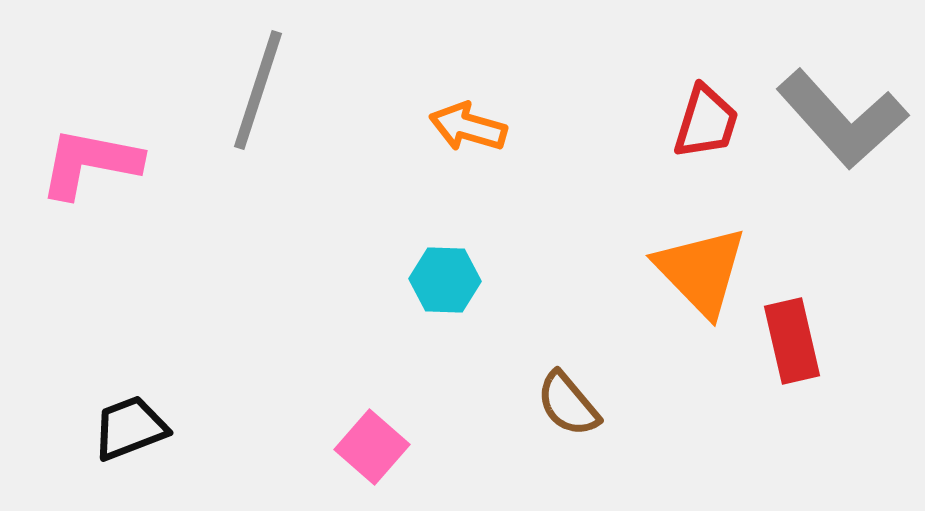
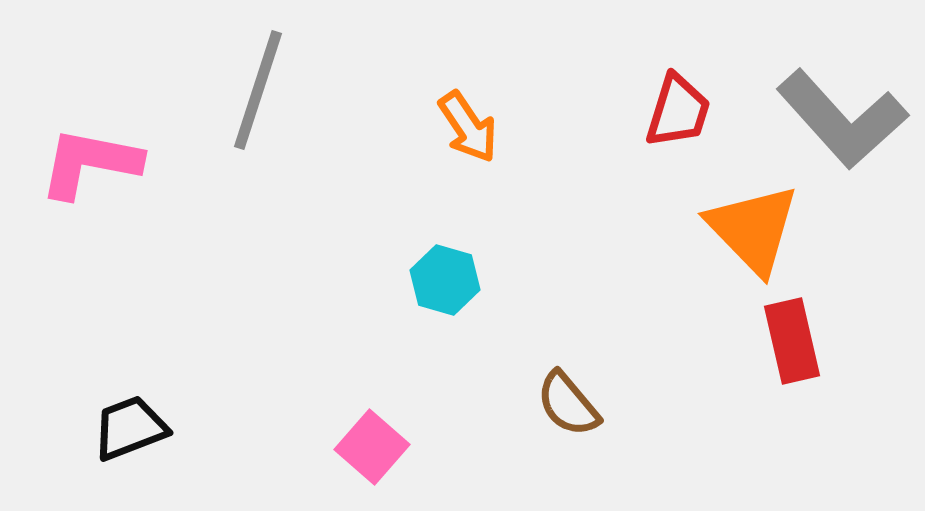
red trapezoid: moved 28 px left, 11 px up
orange arrow: rotated 140 degrees counterclockwise
orange triangle: moved 52 px right, 42 px up
cyan hexagon: rotated 14 degrees clockwise
